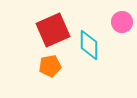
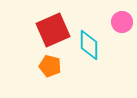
orange pentagon: rotated 25 degrees clockwise
